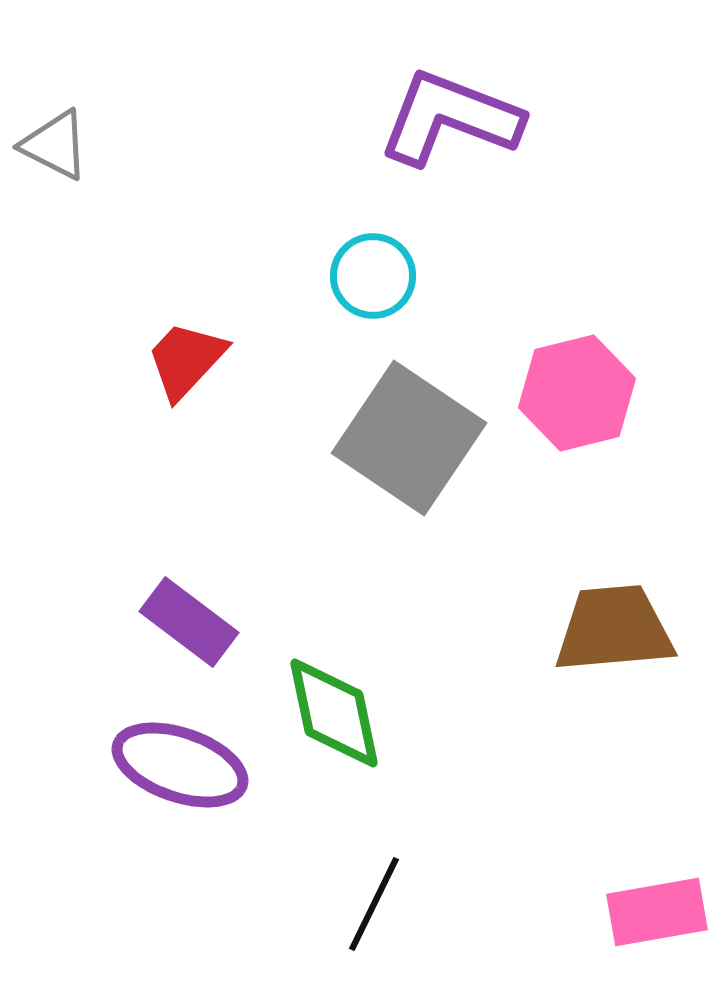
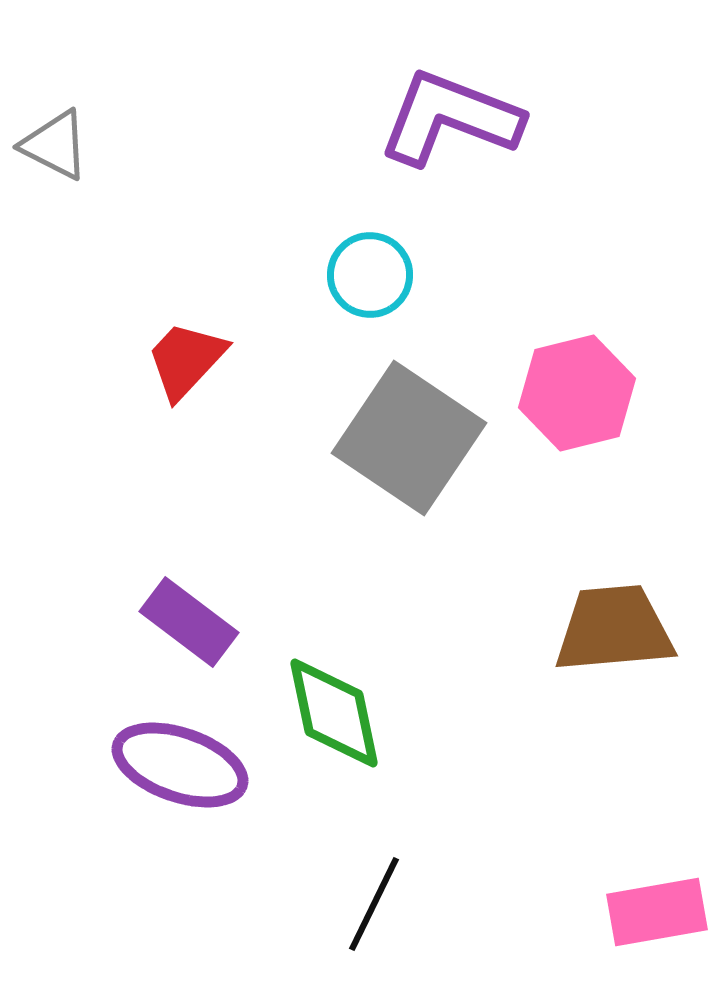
cyan circle: moved 3 px left, 1 px up
